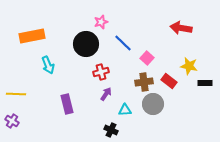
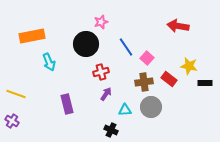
red arrow: moved 3 px left, 2 px up
blue line: moved 3 px right, 4 px down; rotated 12 degrees clockwise
cyan arrow: moved 1 px right, 3 px up
red rectangle: moved 2 px up
yellow line: rotated 18 degrees clockwise
gray circle: moved 2 px left, 3 px down
